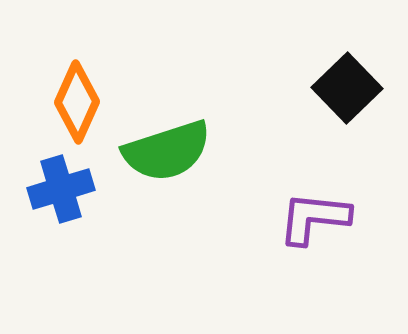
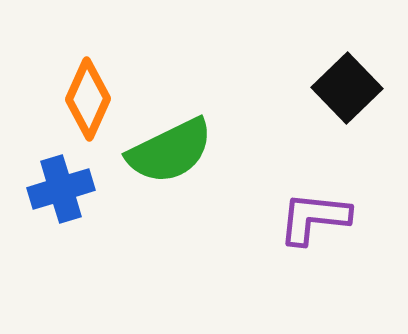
orange diamond: moved 11 px right, 3 px up
green semicircle: moved 3 px right; rotated 8 degrees counterclockwise
